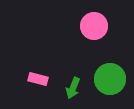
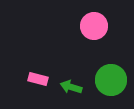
green circle: moved 1 px right, 1 px down
green arrow: moved 2 px left, 1 px up; rotated 85 degrees clockwise
